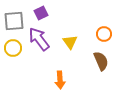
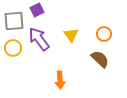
purple square: moved 4 px left, 3 px up
yellow triangle: moved 1 px right, 7 px up
brown semicircle: moved 1 px left, 2 px up; rotated 24 degrees counterclockwise
